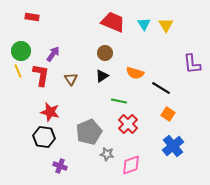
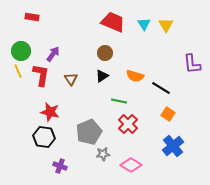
orange semicircle: moved 3 px down
gray star: moved 4 px left; rotated 16 degrees counterclockwise
pink diamond: rotated 50 degrees clockwise
